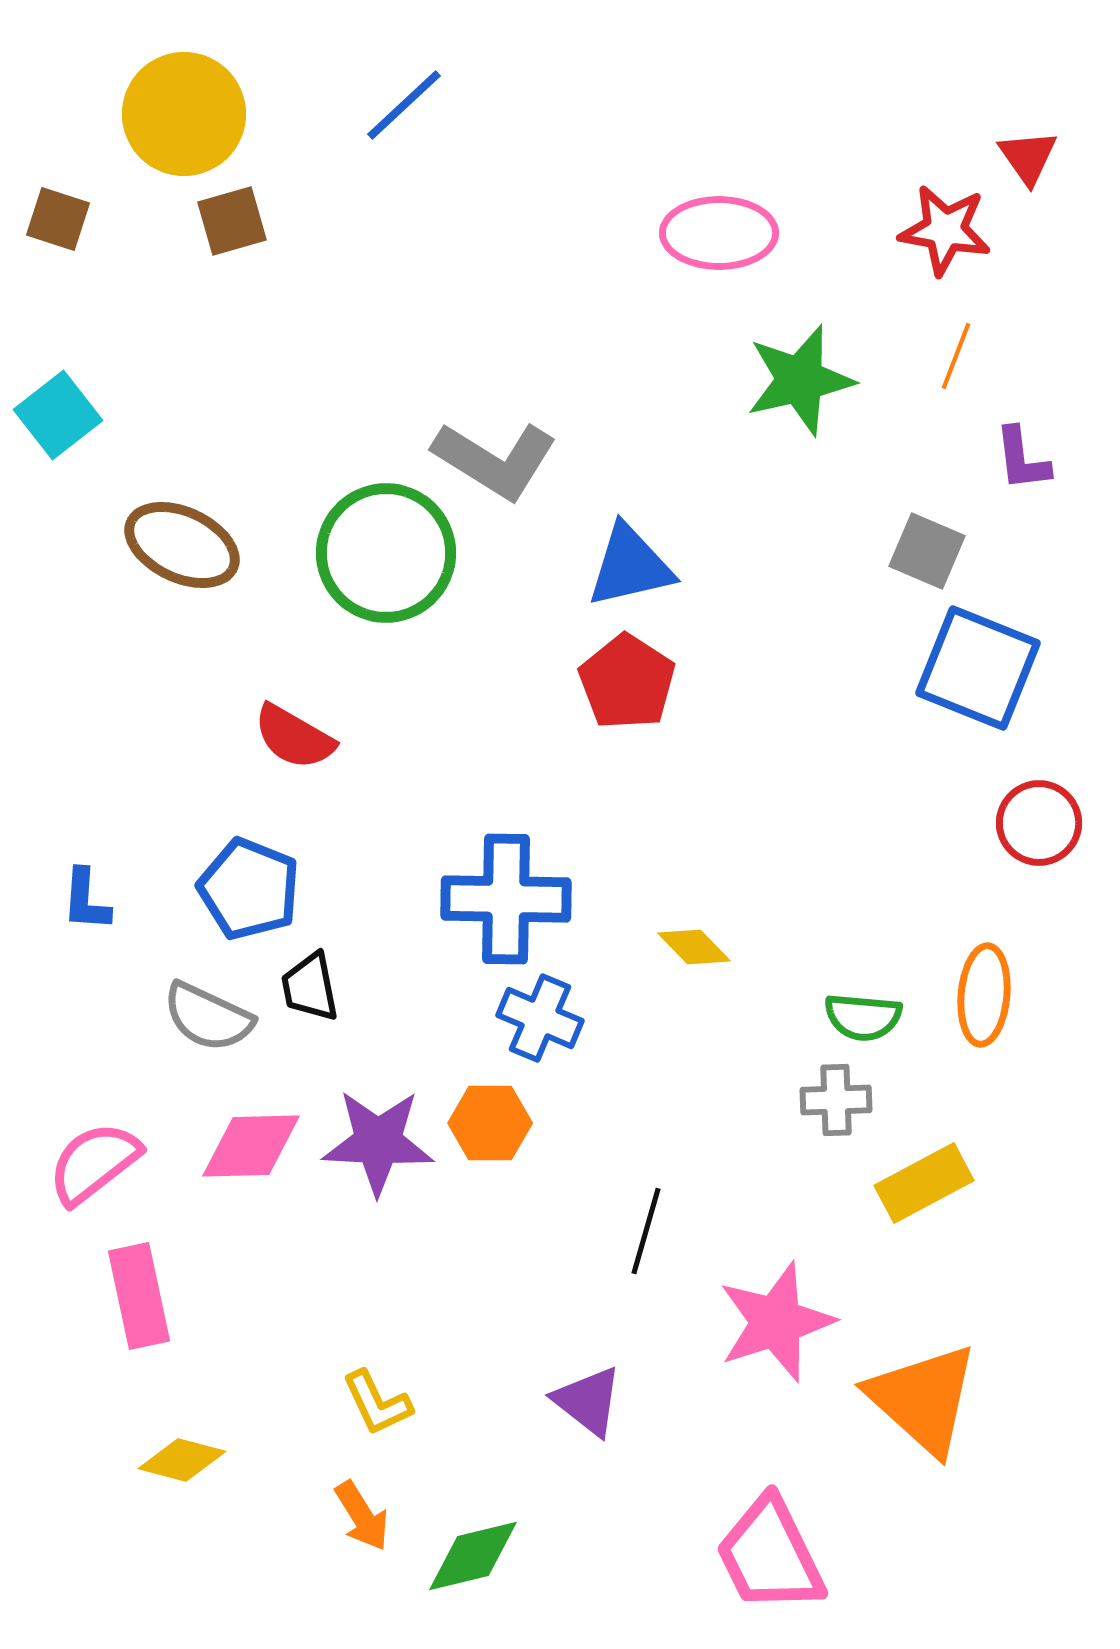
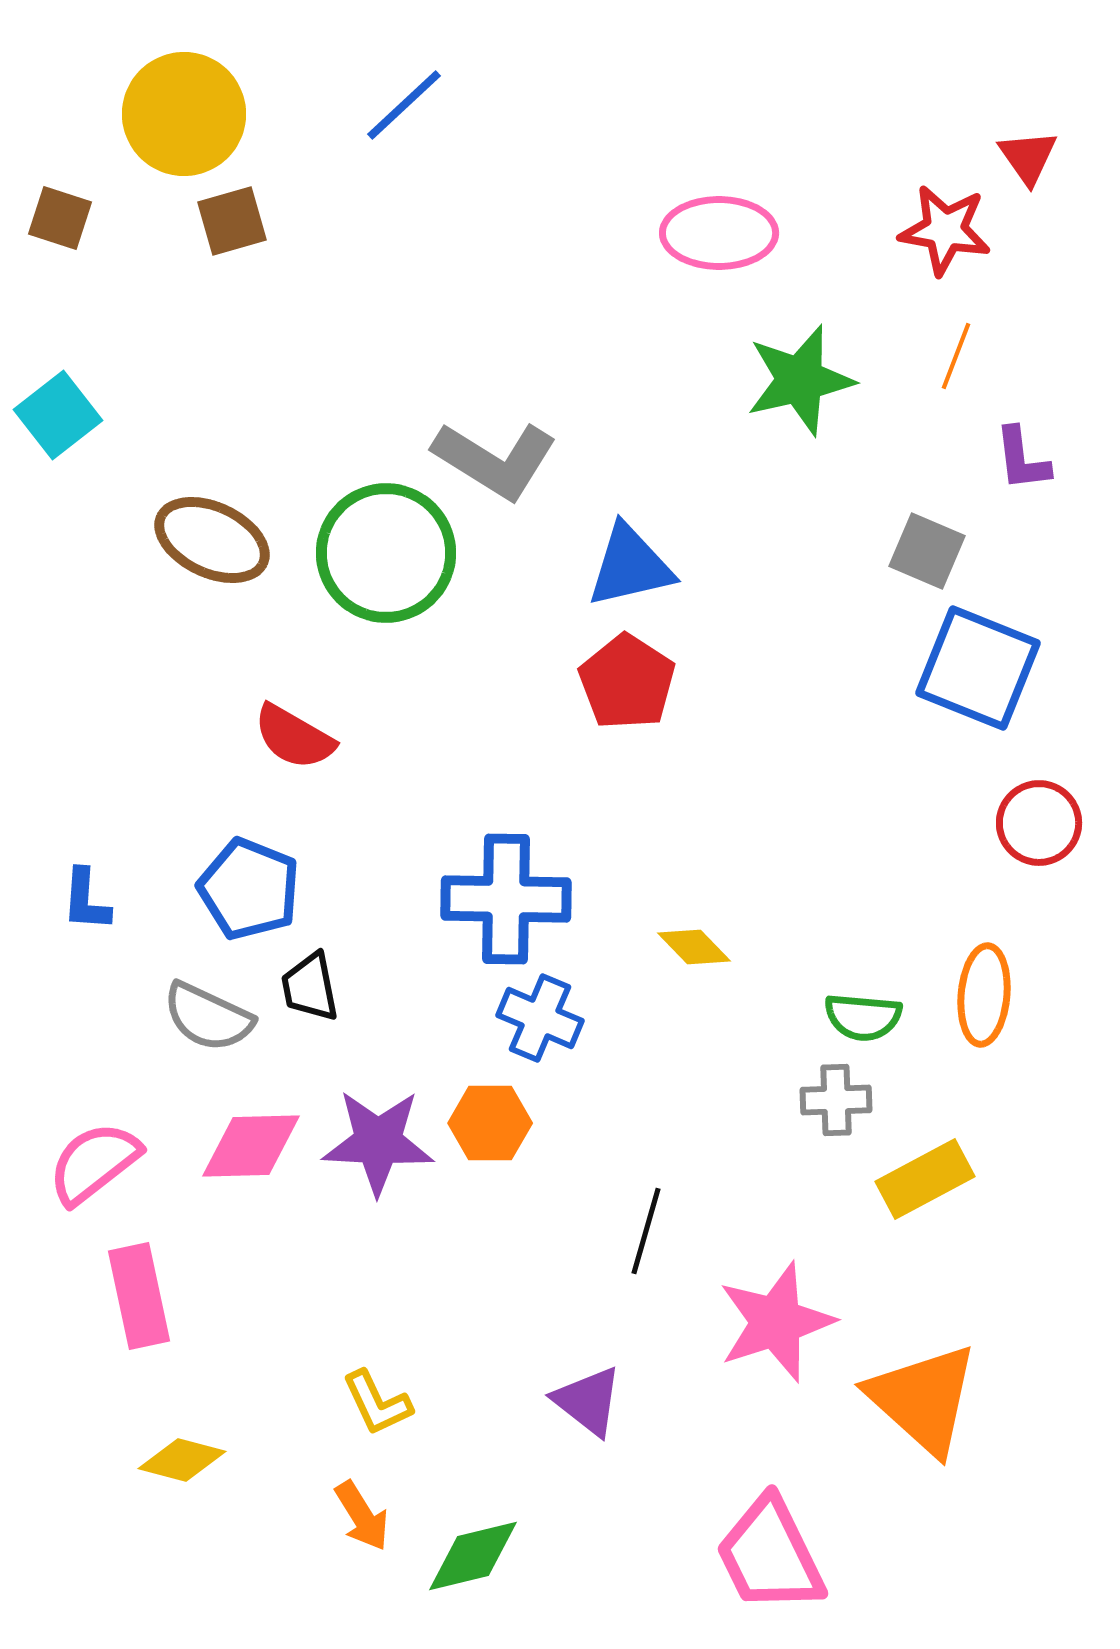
brown square at (58, 219): moved 2 px right, 1 px up
brown ellipse at (182, 545): moved 30 px right, 5 px up
yellow rectangle at (924, 1183): moved 1 px right, 4 px up
